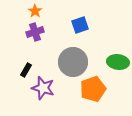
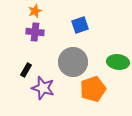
orange star: rotated 16 degrees clockwise
purple cross: rotated 24 degrees clockwise
